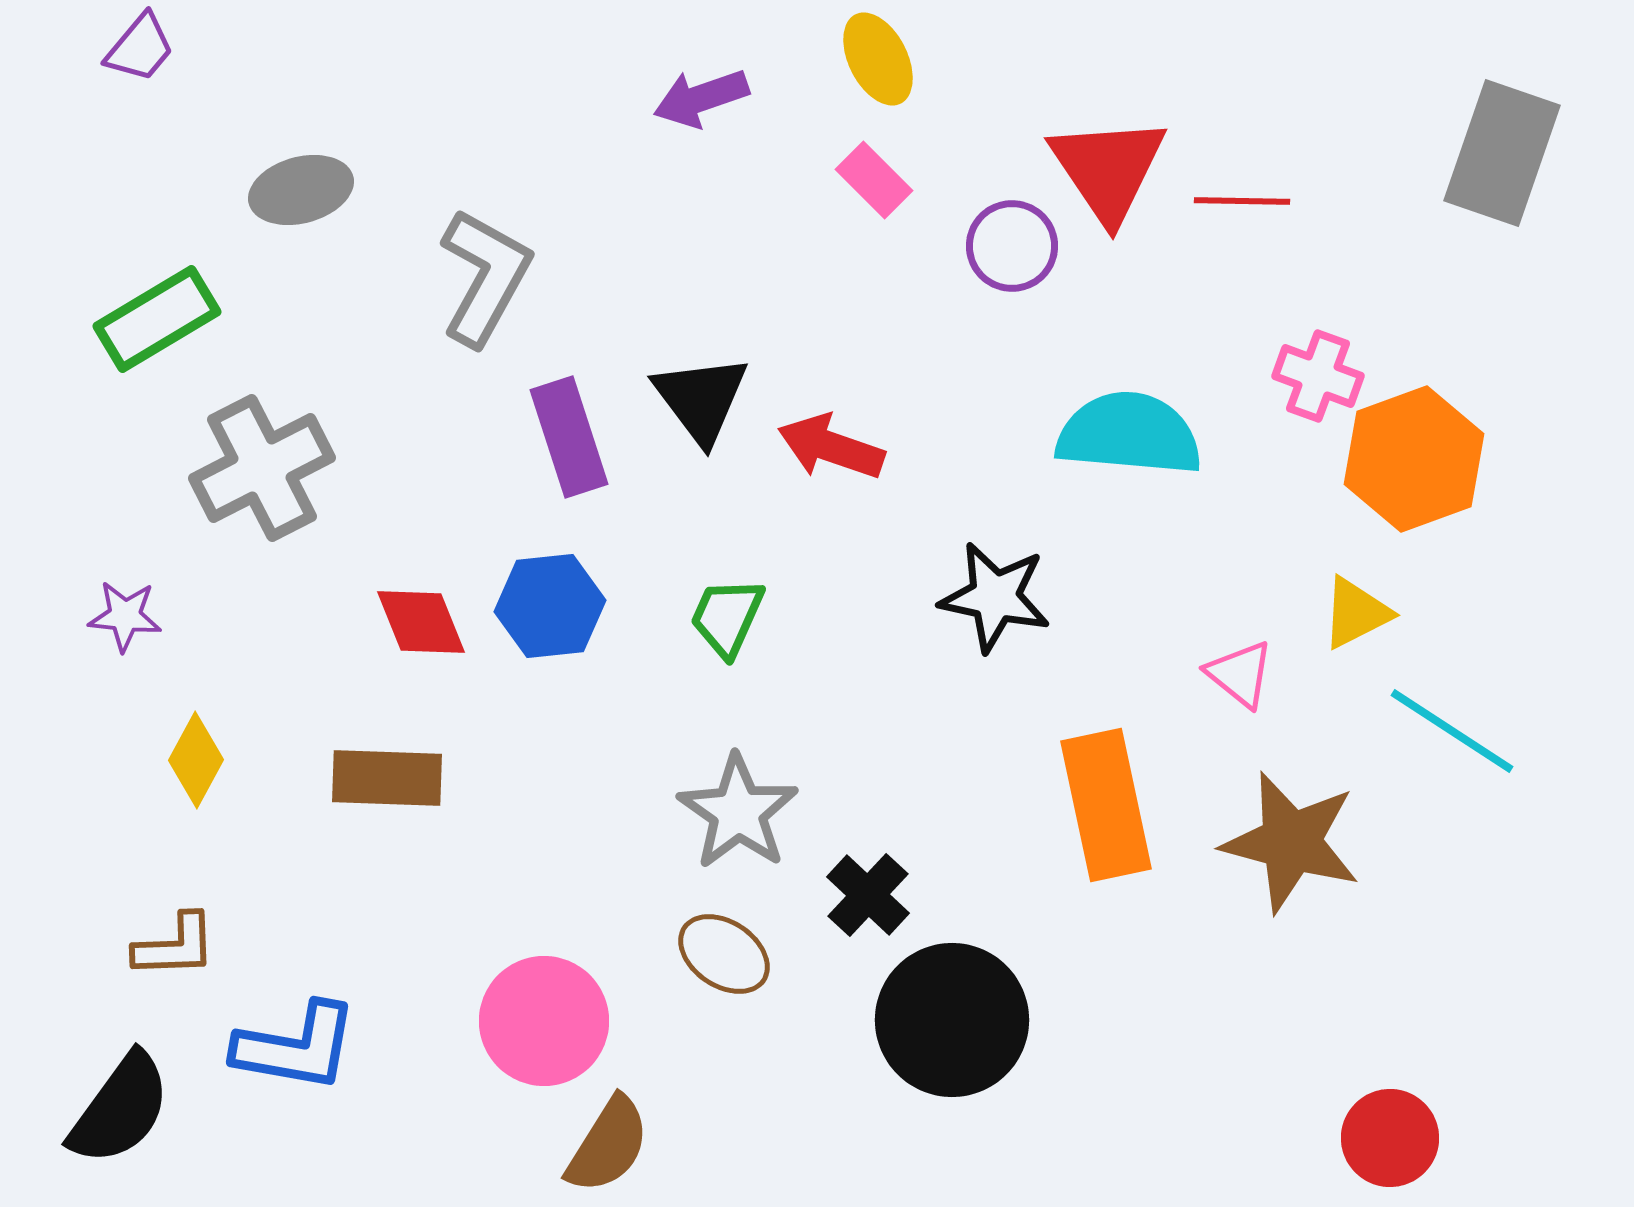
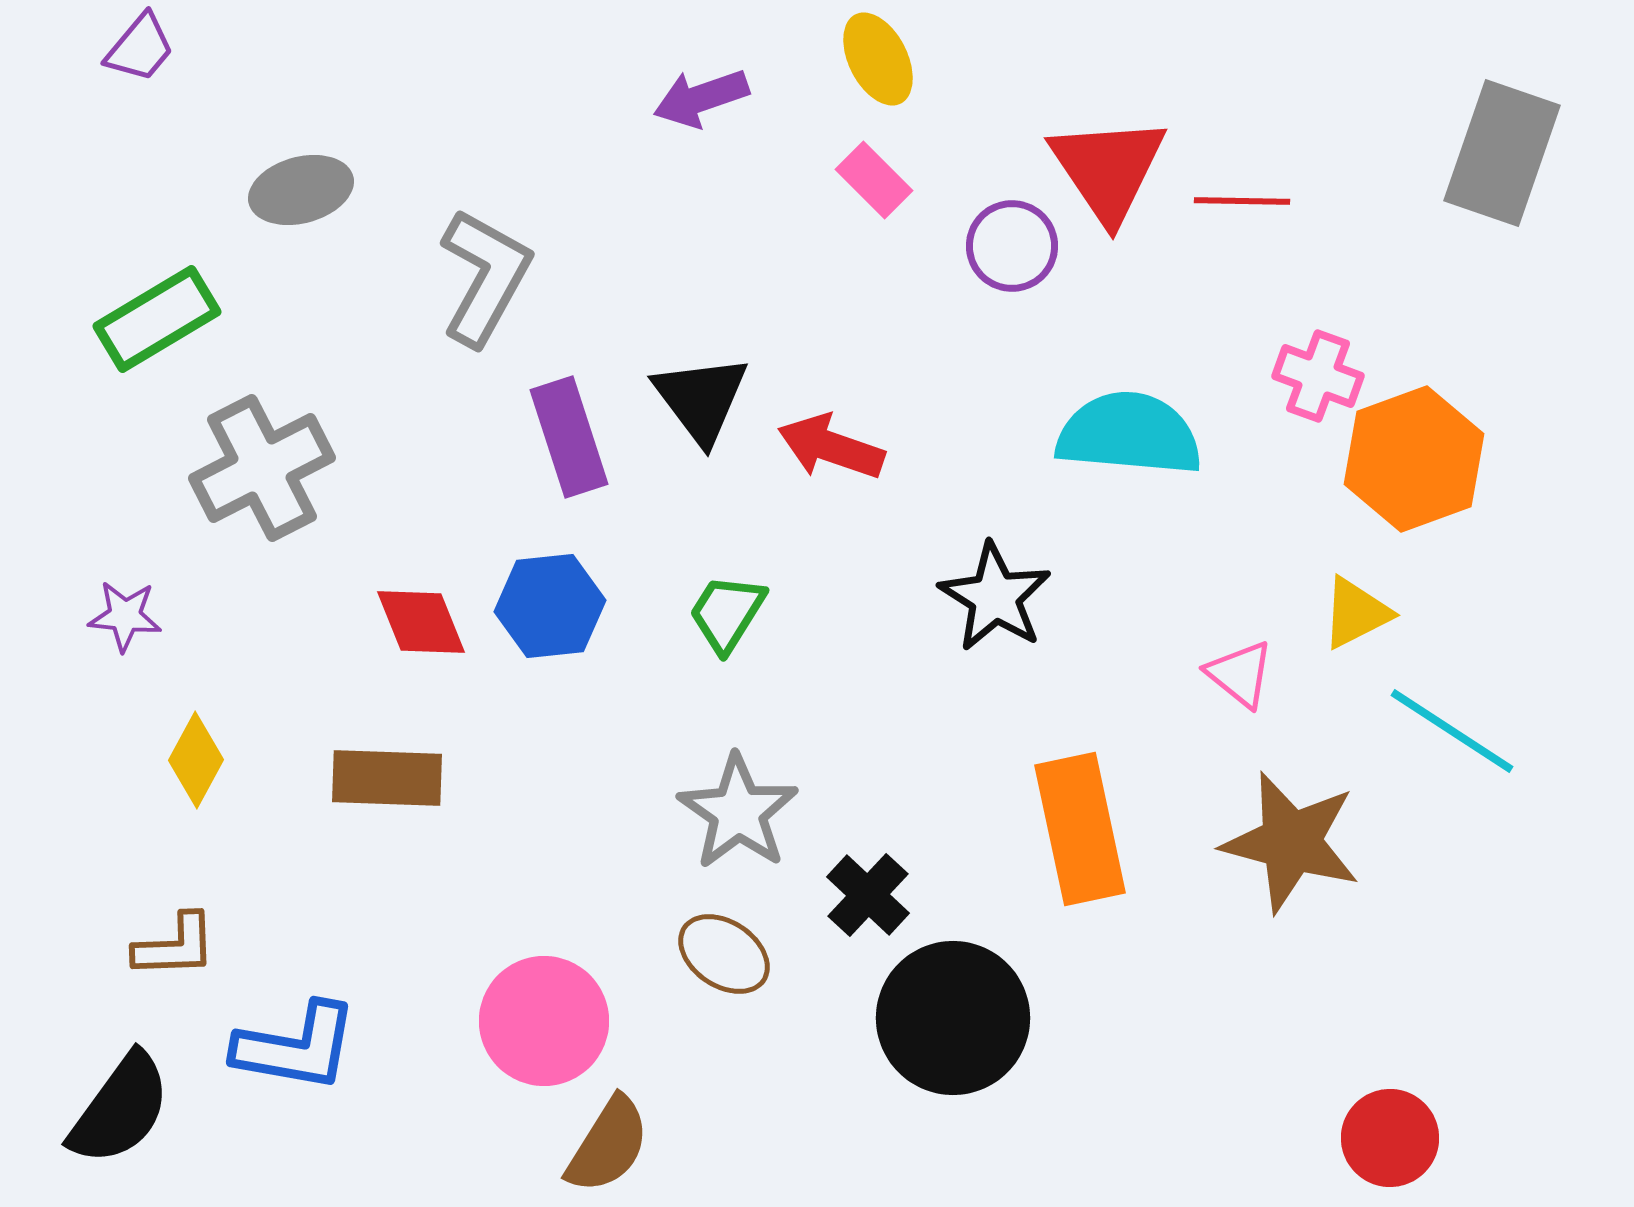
black star: rotated 20 degrees clockwise
green trapezoid: moved 4 px up; rotated 8 degrees clockwise
orange rectangle: moved 26 px left, 24 px down
black circle: moved 1 px right, 2 px up
